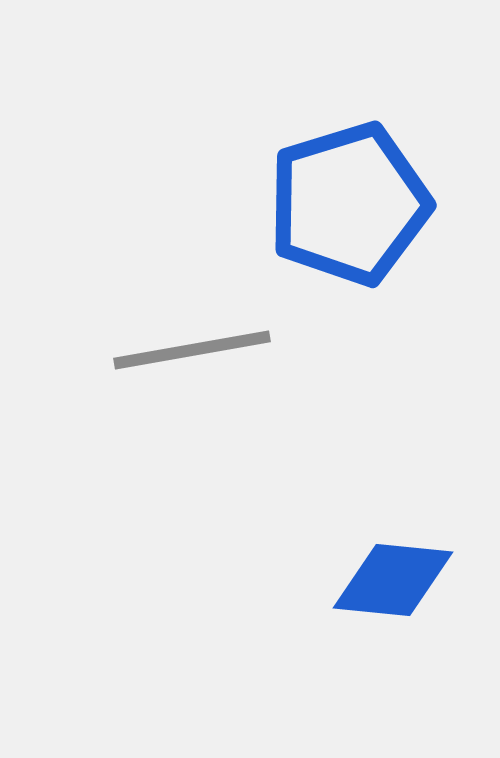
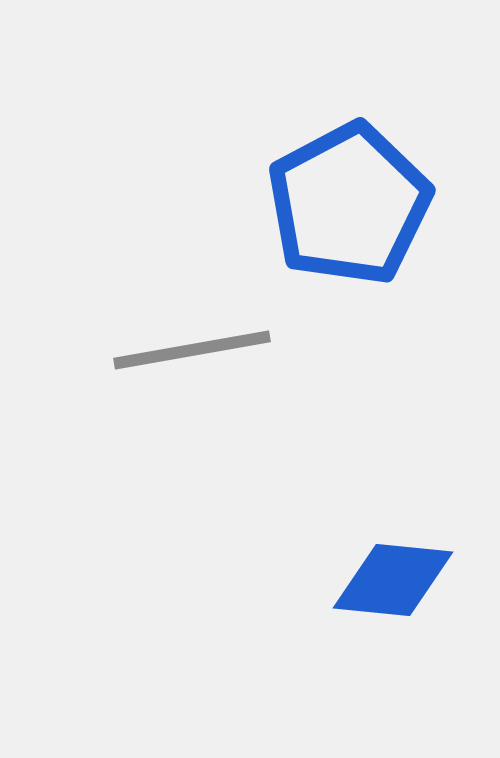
blue pentagon: rotated 11 degrees counterclockwise
